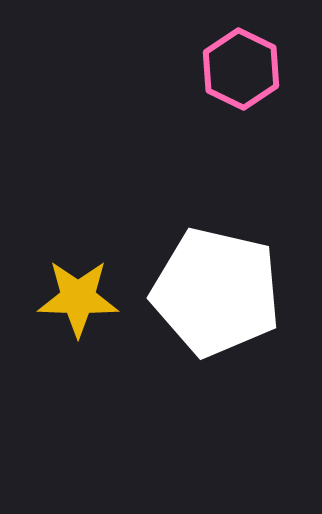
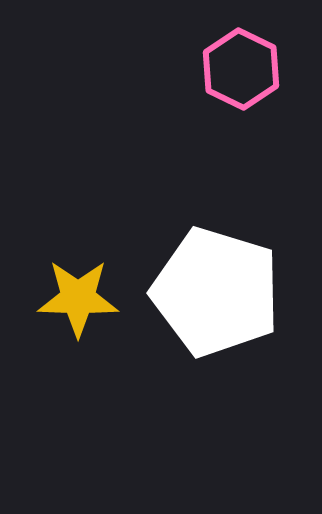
white pentagon: rotated 4 degrees clockwise
